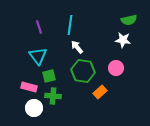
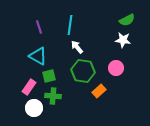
green semicircle: moved 2 px left; rotated 14 degrees counterclockwise
cyan triangle: rotated 24 degrees counterclockwise
pink rectangle: rotated 70 degrees counterclockwise
orange rectangle: moved 1 px left, 1 px up
